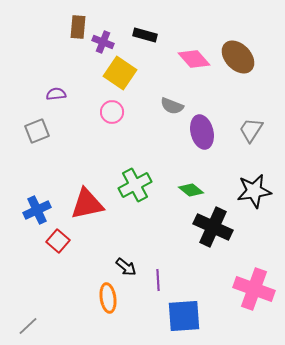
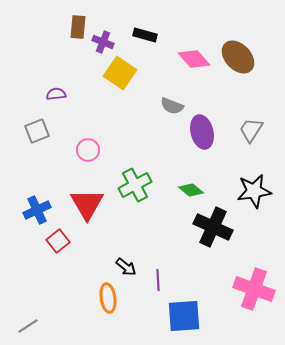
pink circle: moved 24 px left, 38 px down
red triangle: rotated 48 degrees counterclockwise
red square: rotated 10 degrees clockwise
gray line: rotated 10 degrees clockwise
